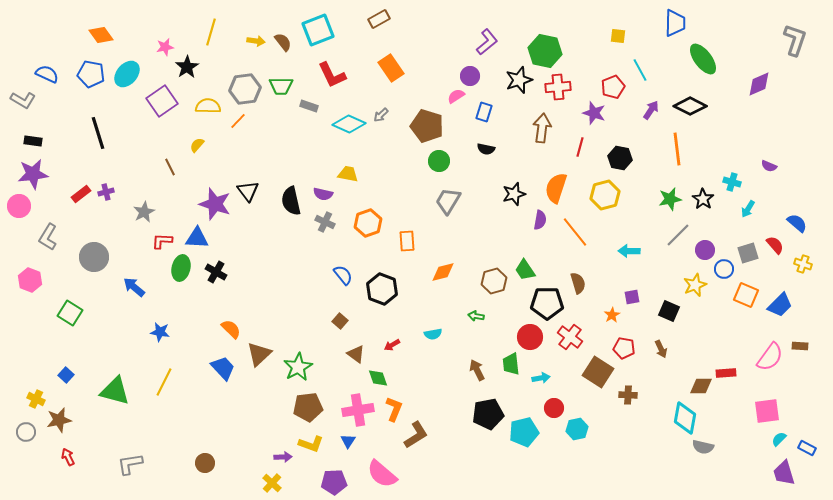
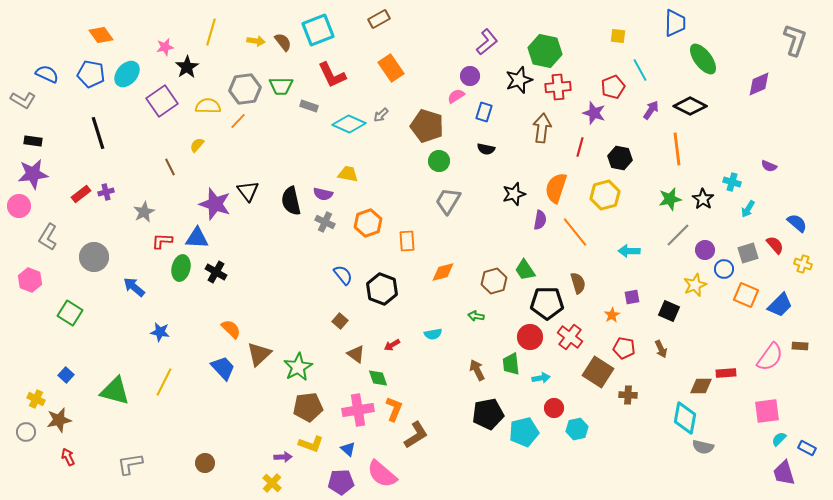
blue triangle at (348, 441): moved 8 px down; rotated 21 degrees counterclockwise
purple pentagon at (334, 482): moved 7 px right
